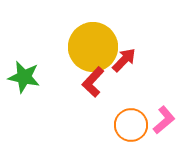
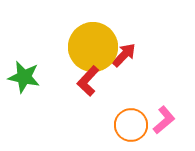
red arrow: moved 5 px up
red L-shape: moved 5 px left, 1 px up
